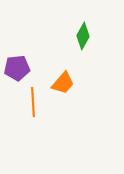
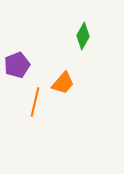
purple pentagon: moved 3 px up; rotated 15 degrees counterclockwise
orange line: moved 2 px right; rotated 16 degrees clockwise
